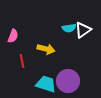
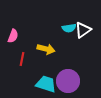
red line: moved 2 px up; rotated 24 degrees clockwise
